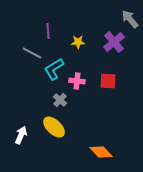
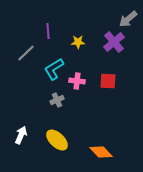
gray arrow: moved 2 px left; rotated 90 degrees counterclockwise
gray line: moved 6 px left; rotated 72 degrees counterclockwise
gray cross: moved 3 px left; rotated 24 degrees clockwise
yellow ellipse: moved 3 px right, 13 px down
